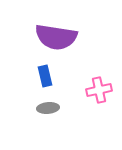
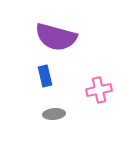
purple semicircle: rotated 6 degrees clockwise
gray ellipse: moved 6 px right, 6 px down
